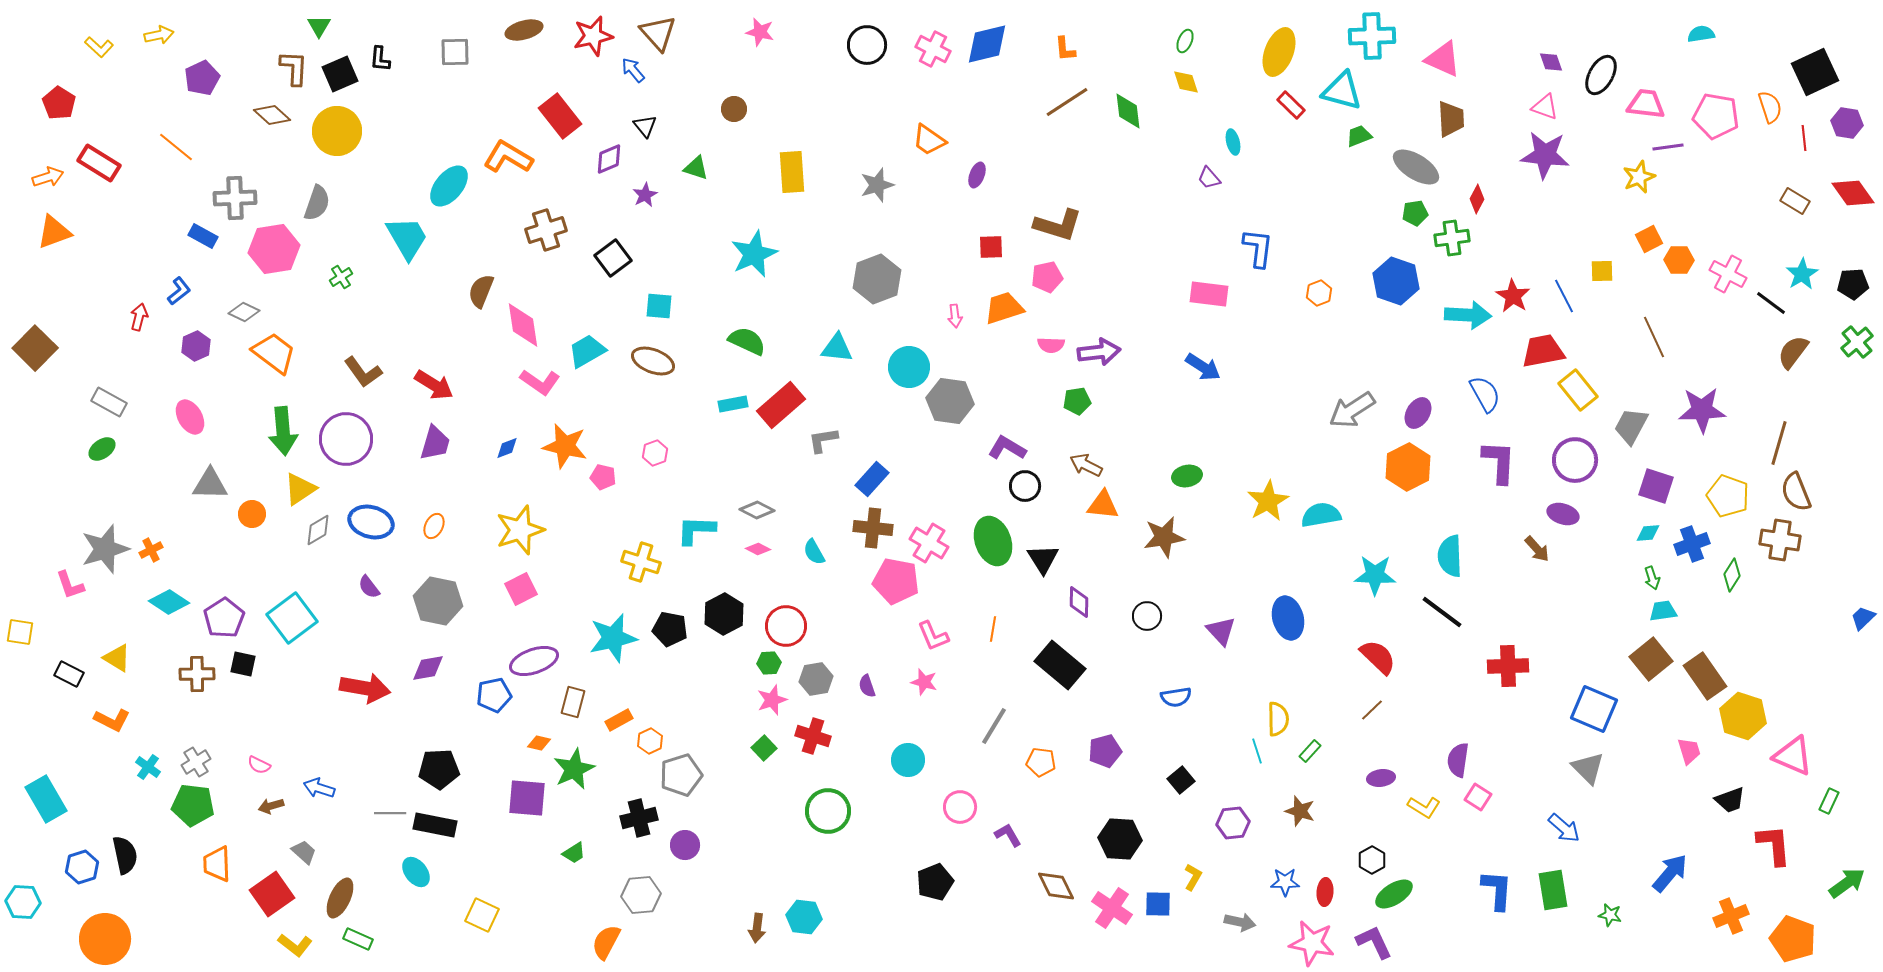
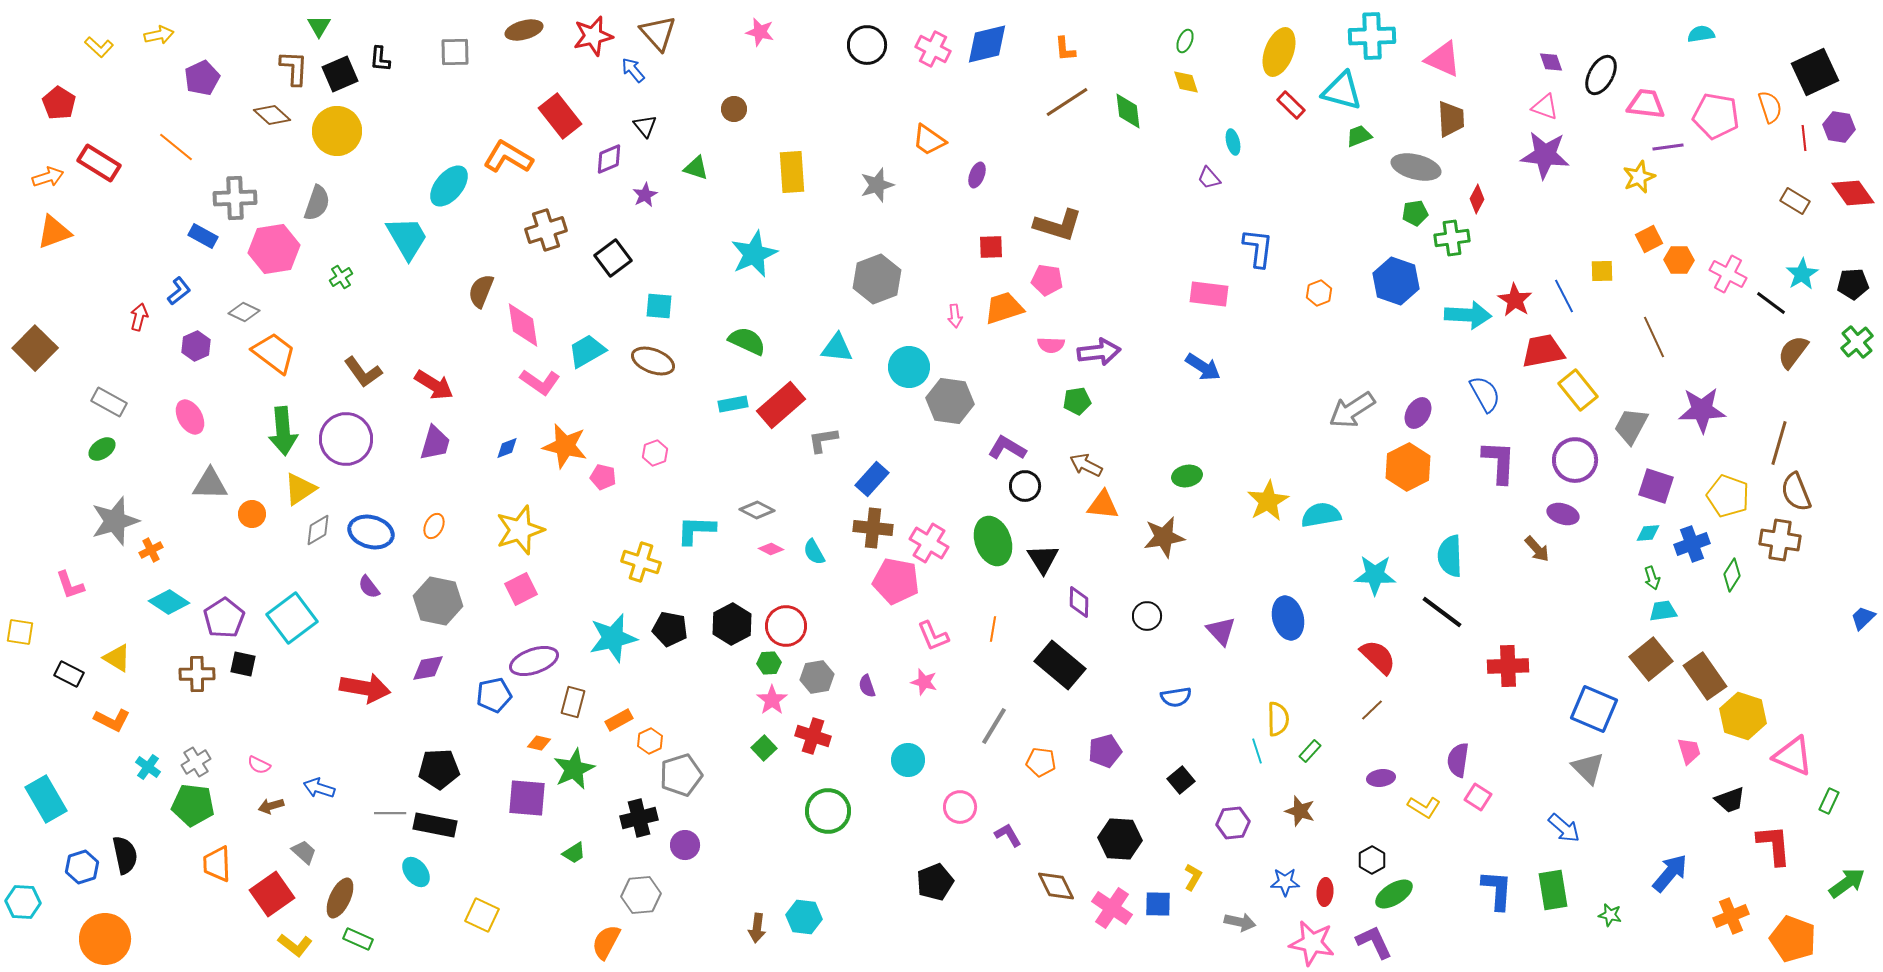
purple hexagon at (1847, 123): moved 8 px left, 4 px down
gray ellipse at (1416, 167): rotated 18 degrees counterclockwise
pink pentagon at (1047, 277): moved 3 px down; rotated 20 degrees clockwise
red star at (1513, 296): moved 2 px right, 4 px down
blue ellipse at (371, 522): moved 10 px down
gray star at (105, 549): moved 10 px right, 28 px up
pink diamond at (758, 549): moved 13 px right
black hexagon at (724, 614): moved 8 px right, 10 px down
gray hexagon at (816, 679): moved 1 px right, 2 px up
pink star at (772, 700): rotated 16 degrees counterclockwise
